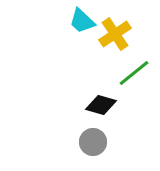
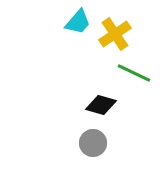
cyan trapezoid: moved 4 px left, 1 px down; rotated 92 degrees counterclockwise
green line: rotated 64 degrees clockwise
gray circle: moved 1 px down
